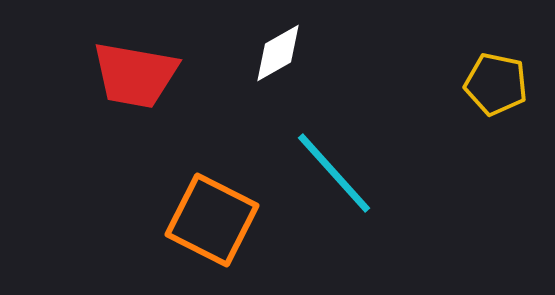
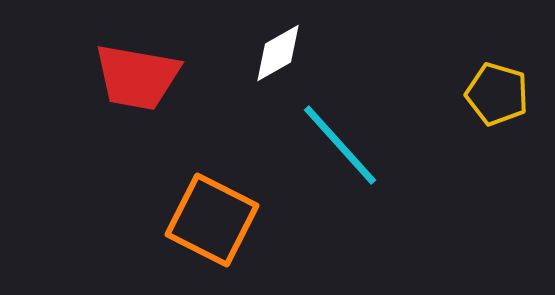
red trapezoid: moved 2 px right, 2 px down
yellow pentagon: moved 1 px right, 10 px down; rotated 4 degrees clockwise
cyan line: moved 6 px right, 28 px up
